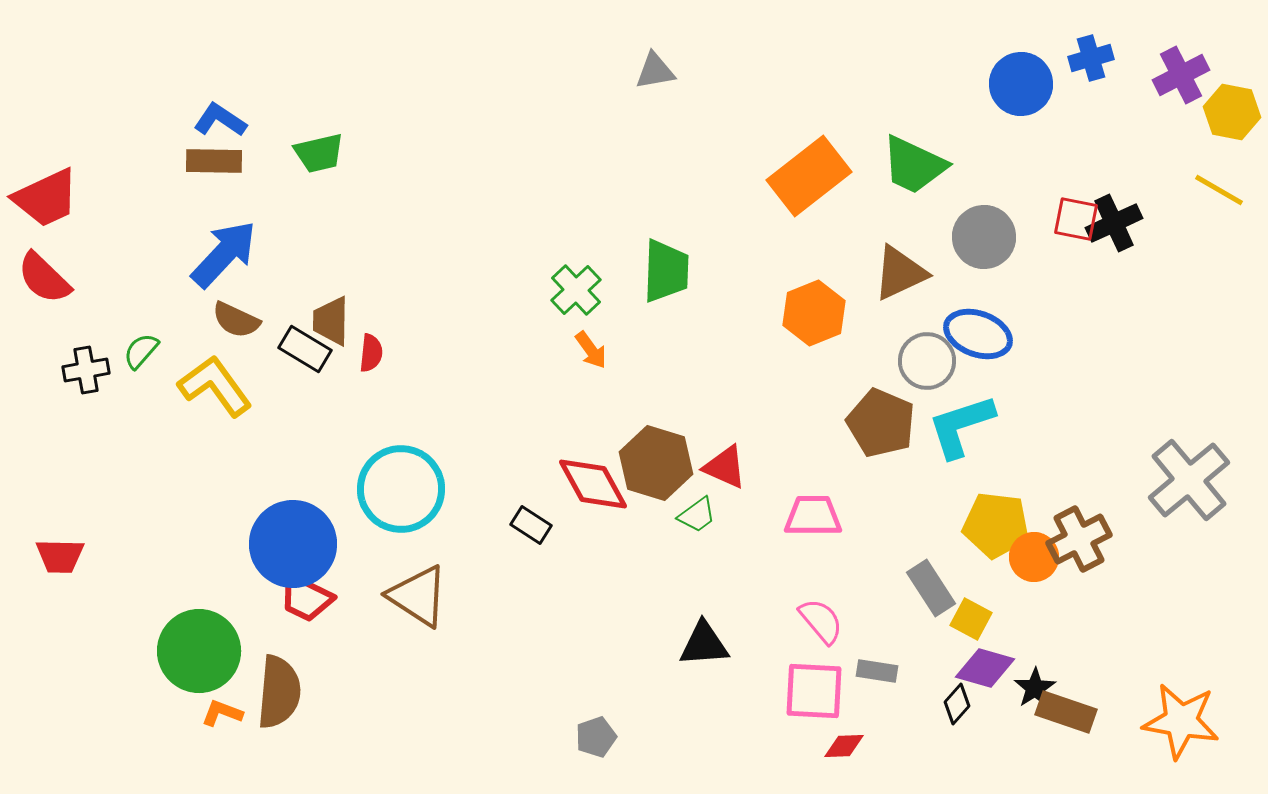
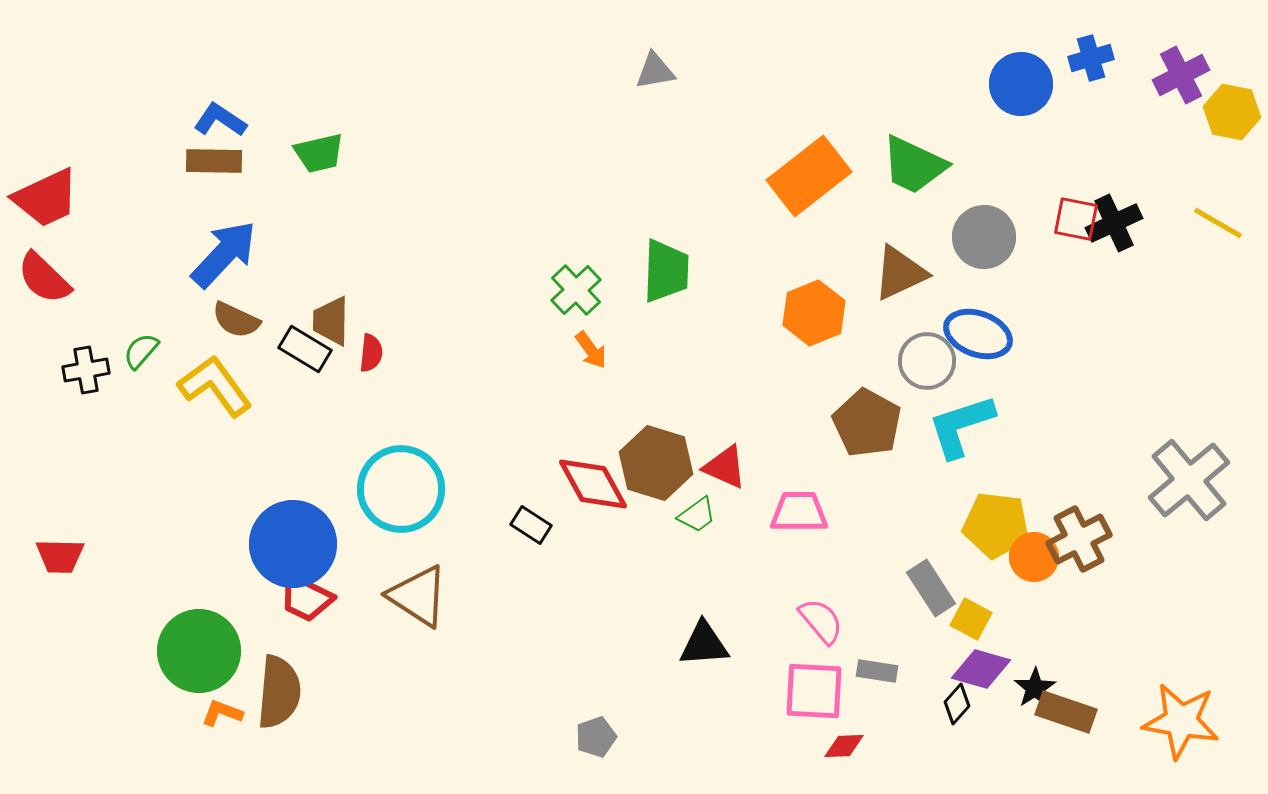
yellow line at (1219, 190): moved 1 px left, 33 px down
brown pentagon at (881, 423): moved 14 px left; rotated 6 degrees clockwise
pink trapezoid at (813, 516): moved 14 px left, 4 px up
purple diamond at (985, 668): moved 4 px left, 1 px down
